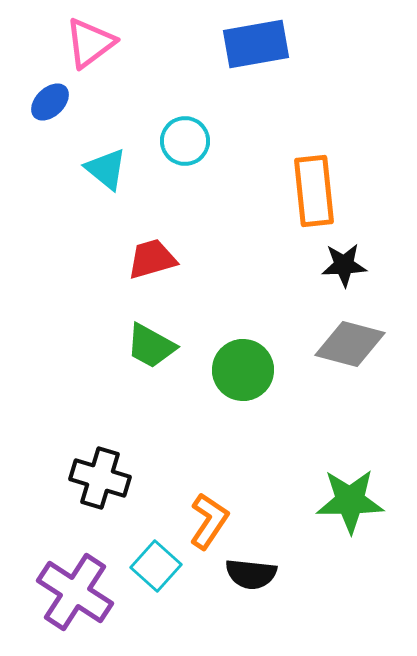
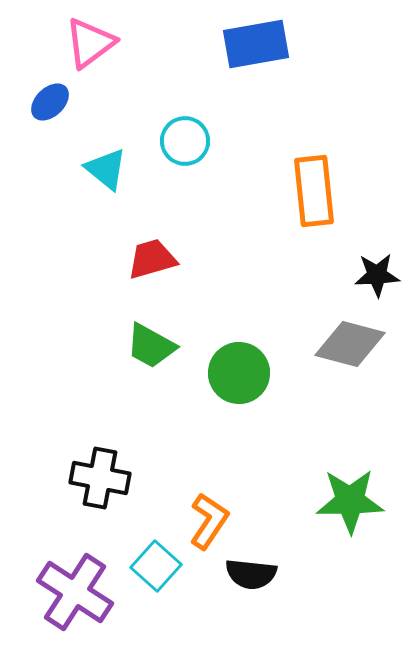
black star: moved 33 px right, 10 px down
green circle: moved 4 px left, 3 px down
black cross: rotated 6 degrees counterclockwise
